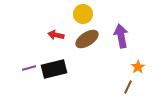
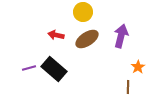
yellow circle: moved 2 px up
purple arrow: rotated 25 degrees clockwise
black rectangle: rotated 55 degrees clockwise
brown line: rotated 24 degrees counterclockwise
